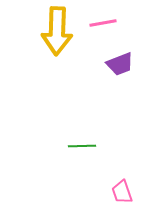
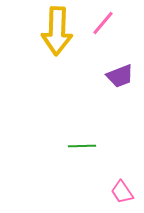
pink line: rotated 40 degrees counterclockwise
purple trapezoid: moved 12 px down
pink trapezoid: rotated 15 degrees counterclockwise
